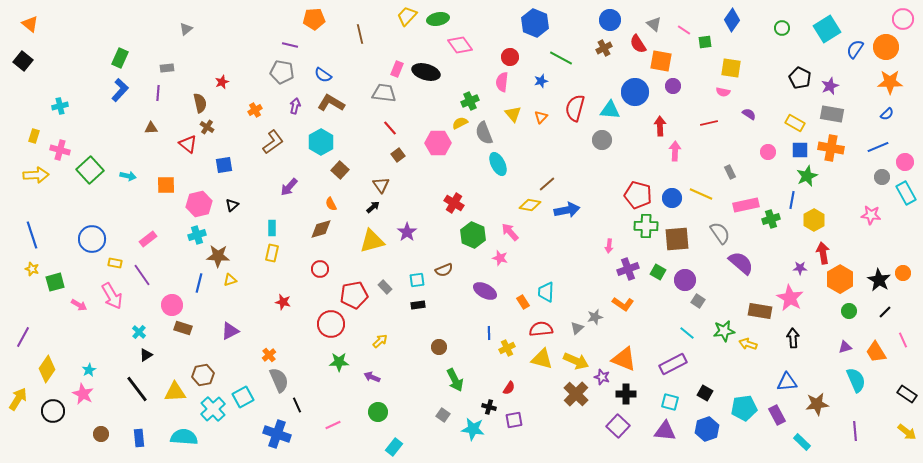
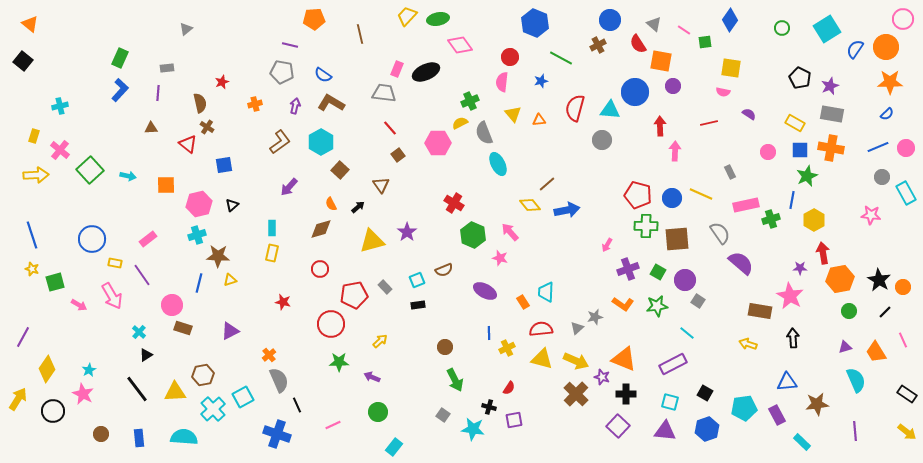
blue diamond at (732, 20): moved 2 px left
brown cross at (604, 48): moved 6 px left, 3 px up
black ellipse at (426, 72): rotated 40 degrees counterclockwise
orange cross at (255, 110): moved 6 px up; rotated 16 degrees clockwise
orange triangle at (541, 117): moved 2 px left, 3 px down; rotated 40 degrees clockwise
brown L-shape at (273, 142): moved 7 px right
pink cross at (60, 150): rotated 24 degrees clockwise
pink circle at (905, 162): moved 1 px right, 14 px up
yellow diamond at (530, 205): rotated 40 degrees clockwise
black arrow at (373, 207): moved 15 px left
pink arrow at (609, 246): moved 2 px left, 1 px up; rotated 24 degrees clockwise
orange circle at (903, 273): moved 14 px down
orange hexagon at (840, 279): rotated 20 degrees clockwise
cyan square at (417, 280): rotated 14 degrees counterclockwise
pink star at (790, 298): moved 2 px up
green star at (724, 331): moved 67 px left, 25 px up
brown circle at (439, 347): moved 6 px right
